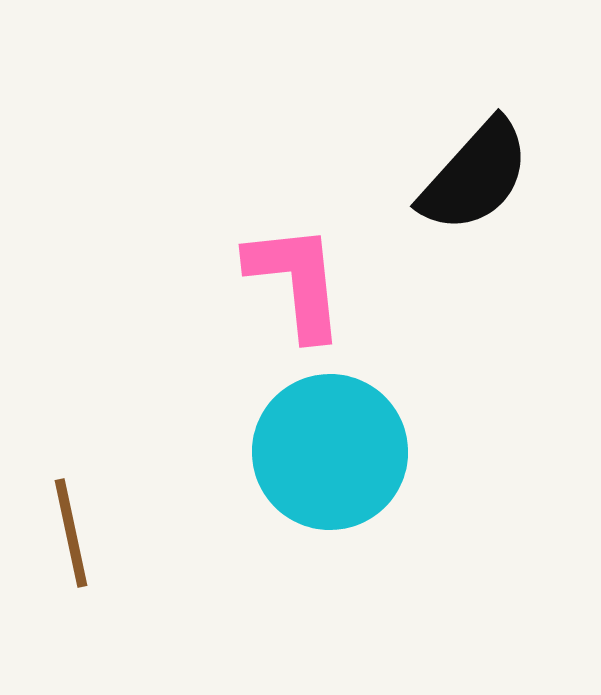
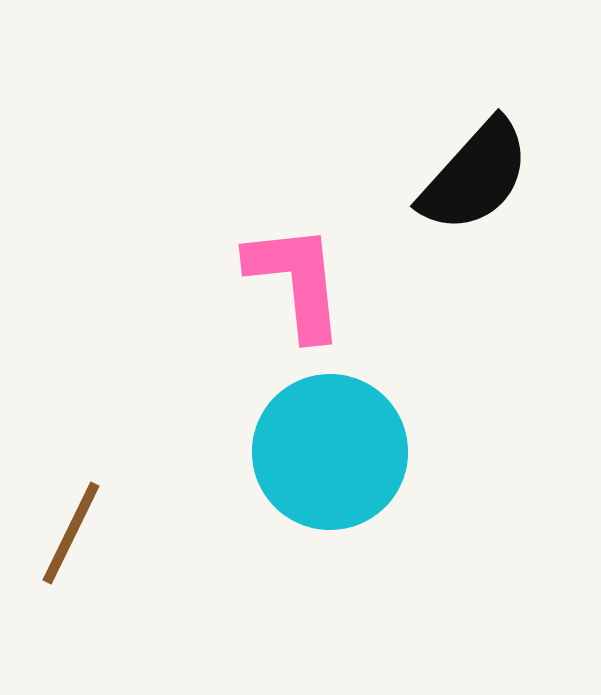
brown line: rotated 38 degrees clockwise
